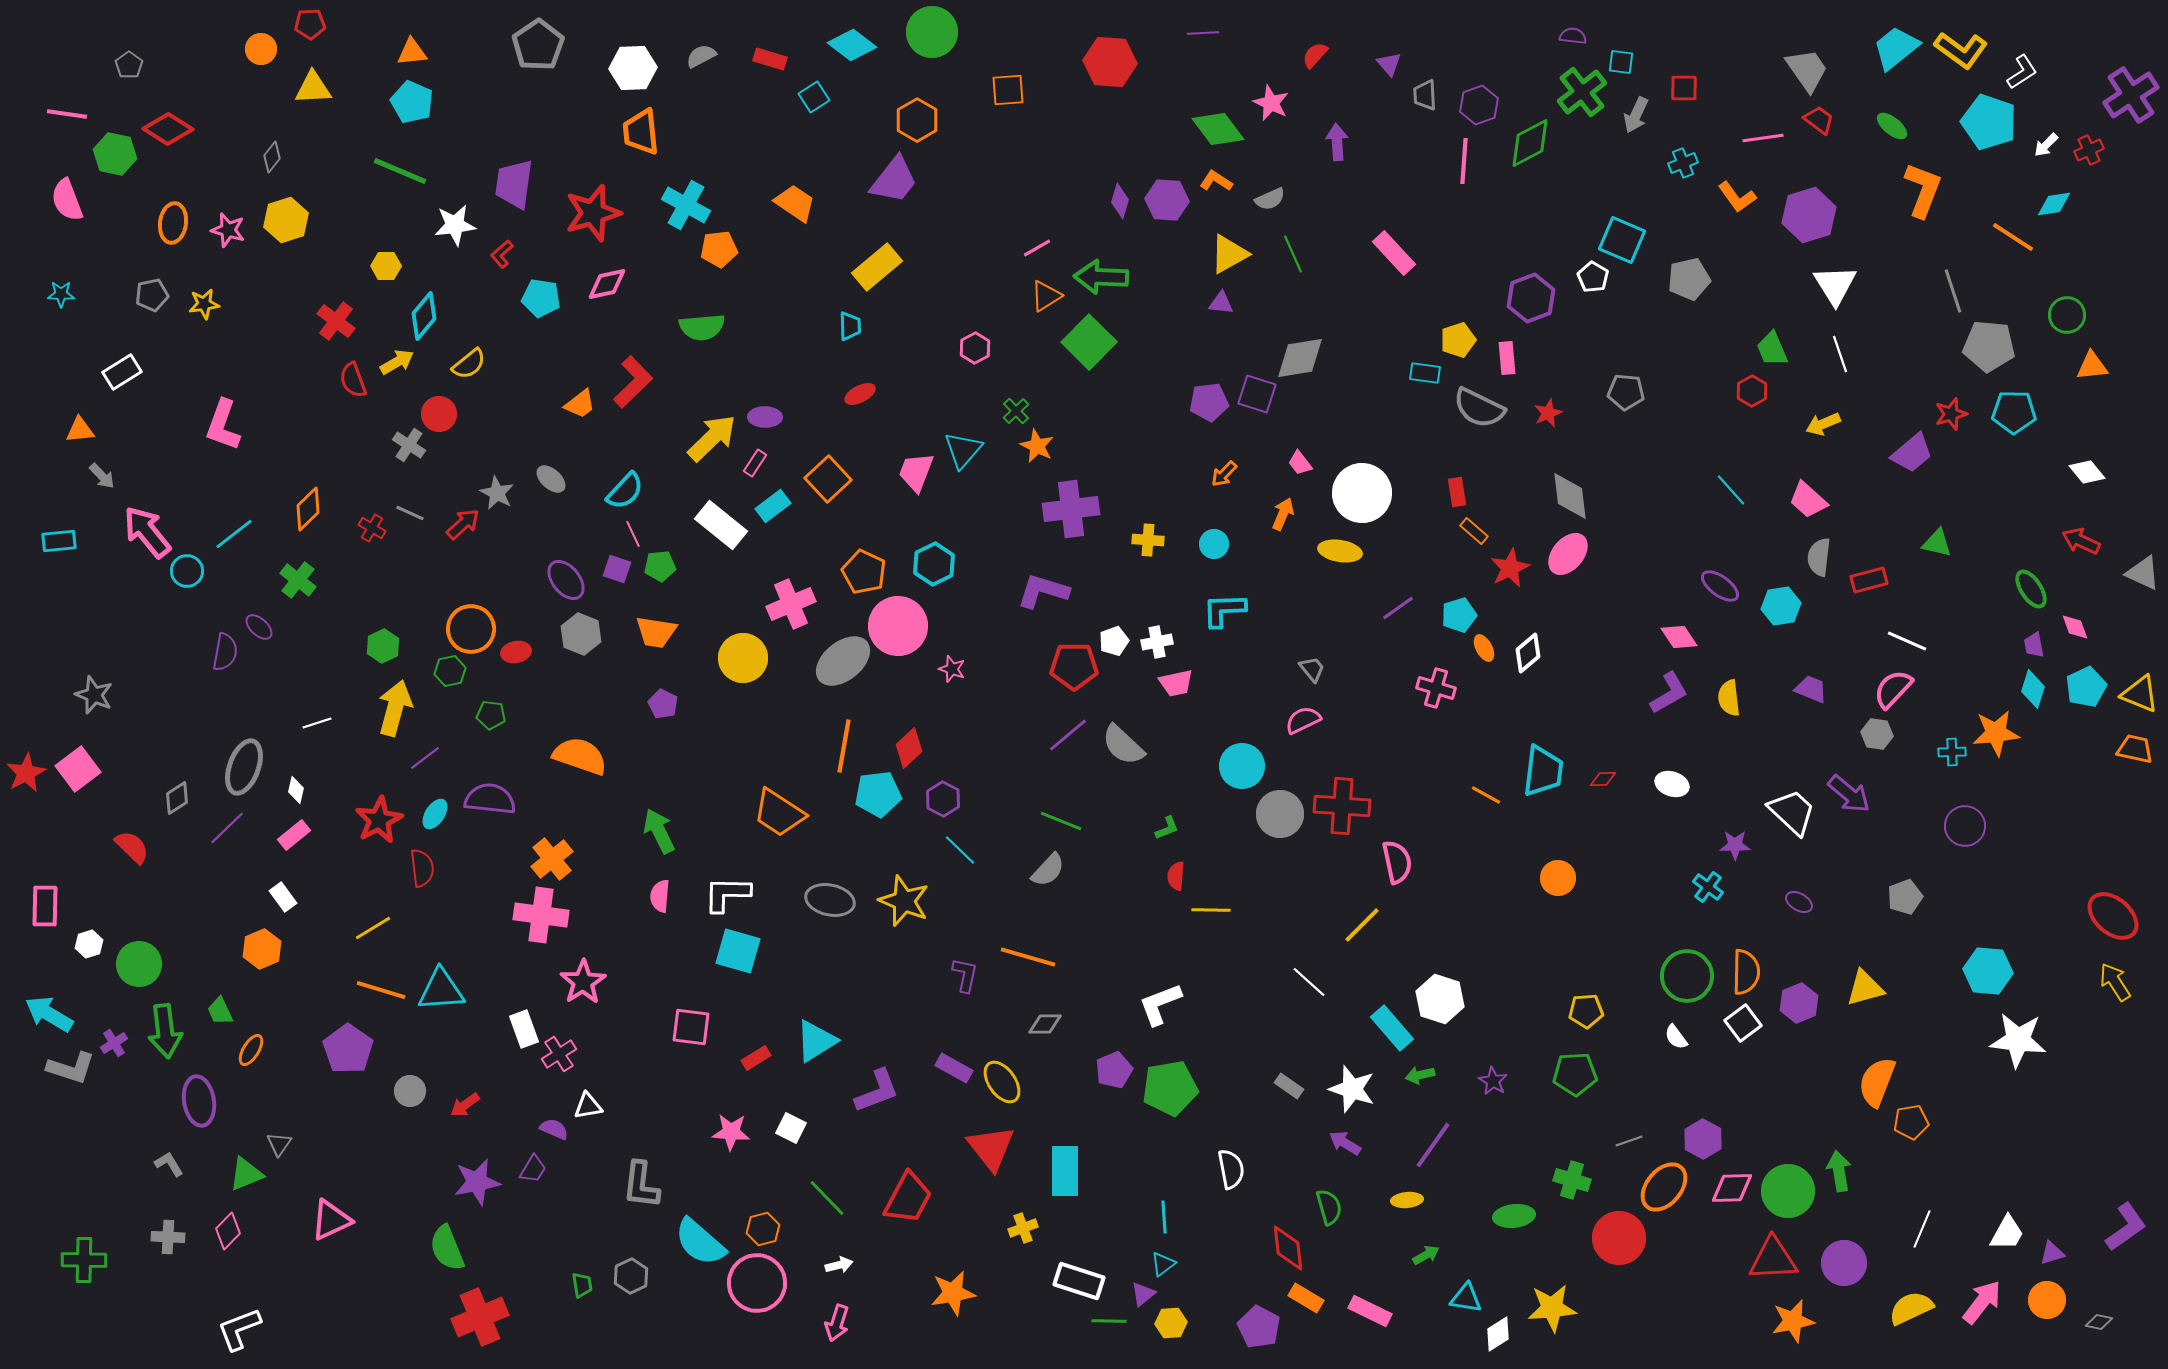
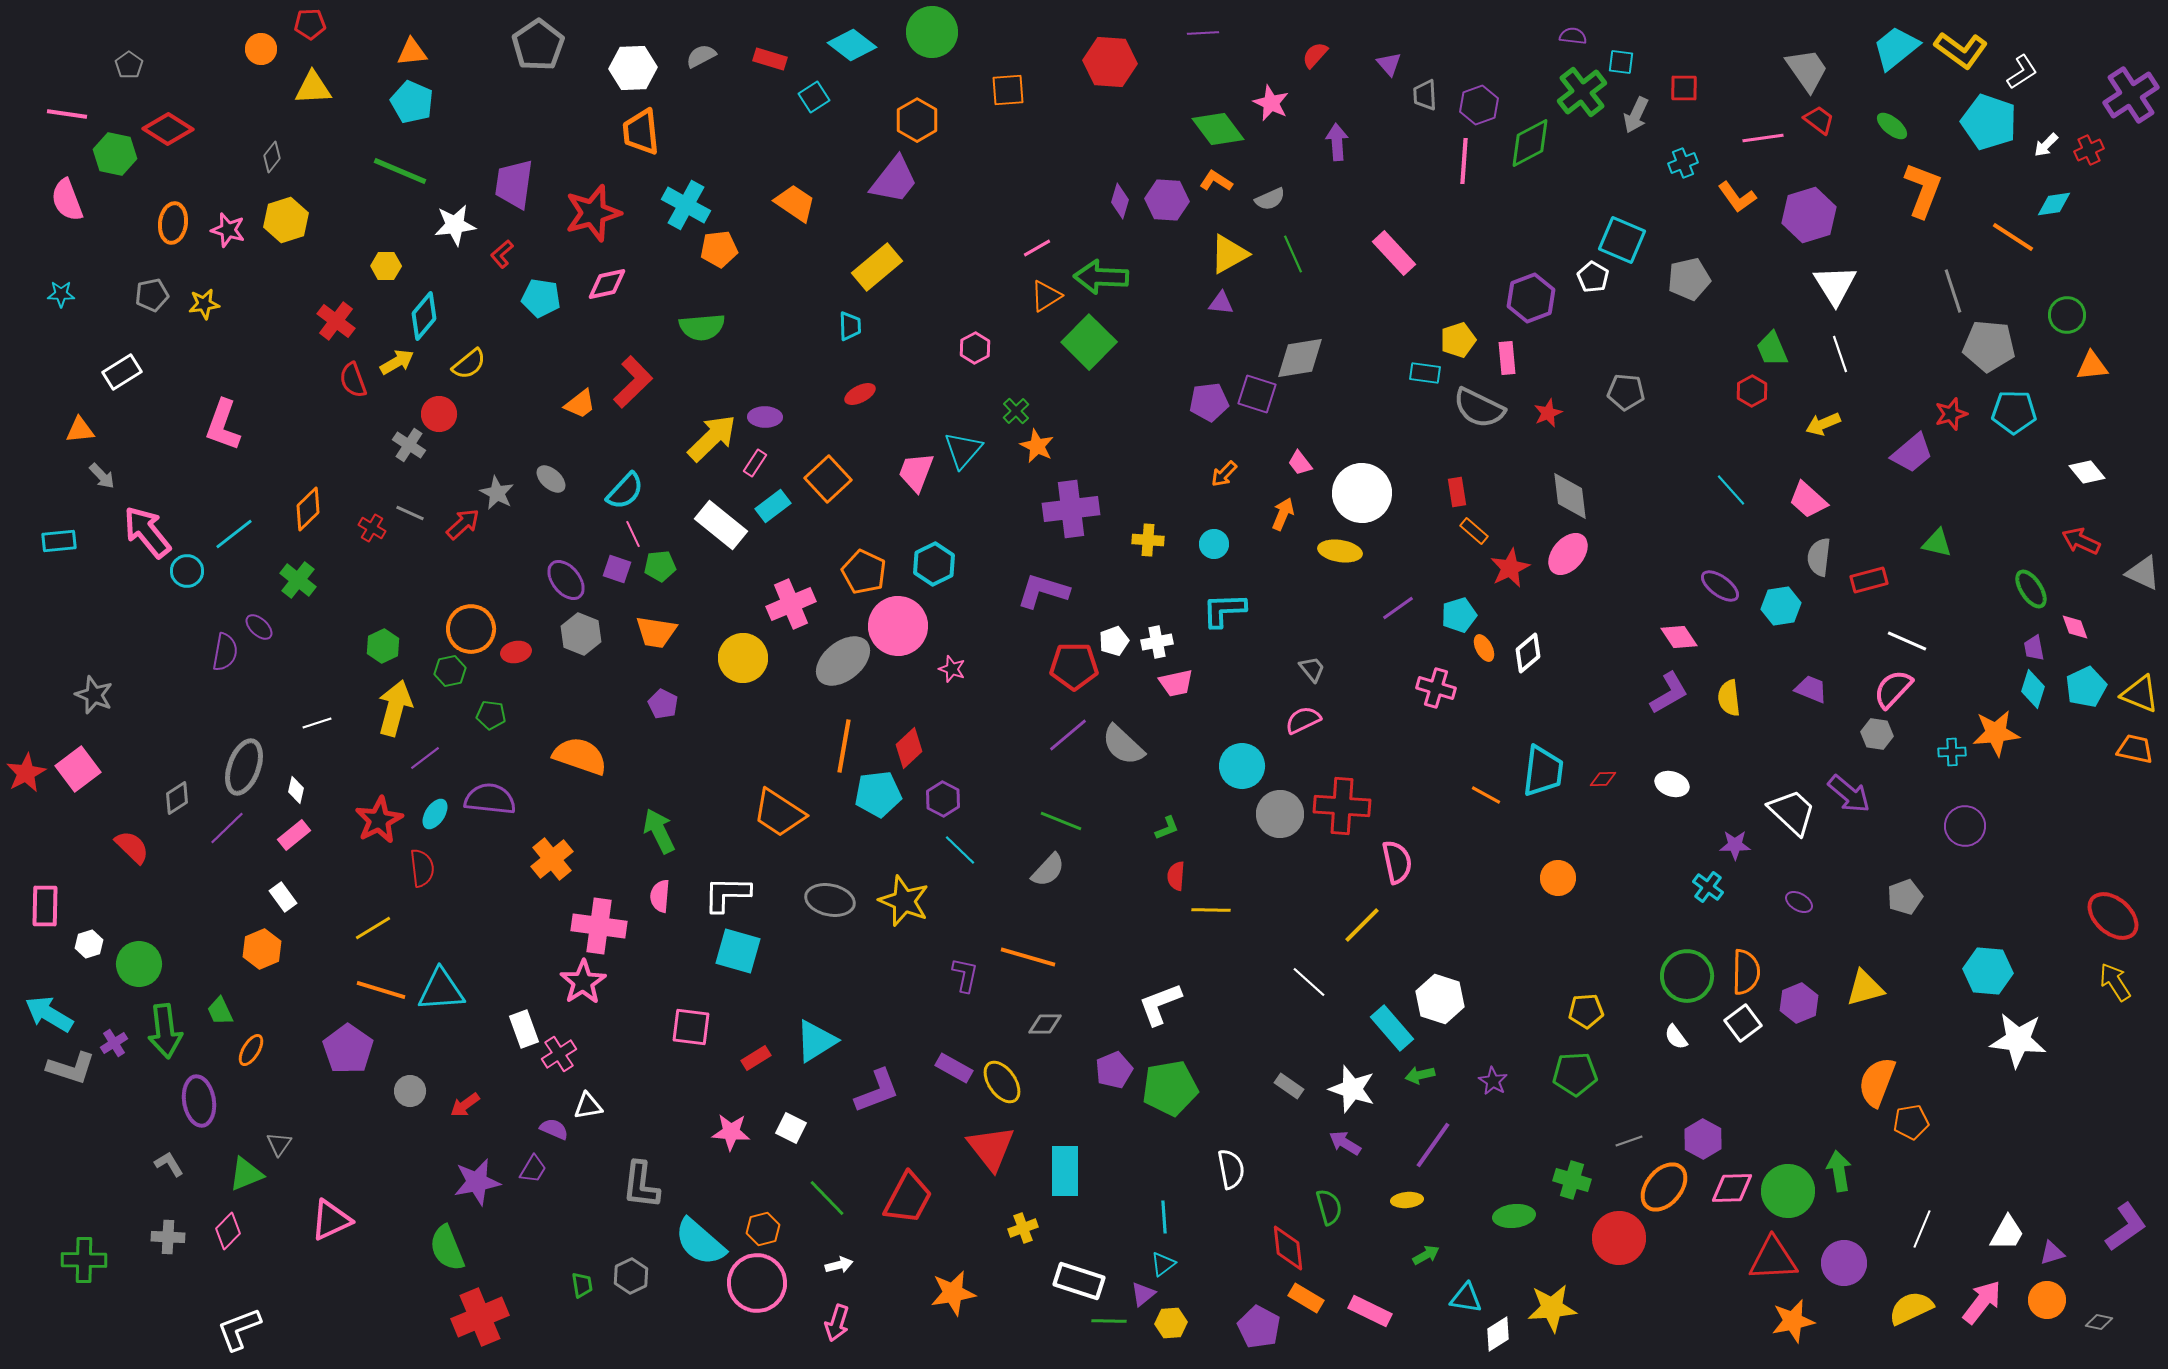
purple trapezoid at (2034, 645): moved 3 px down
pink cross at (541, 915): moved 58 px right, 11 px down
